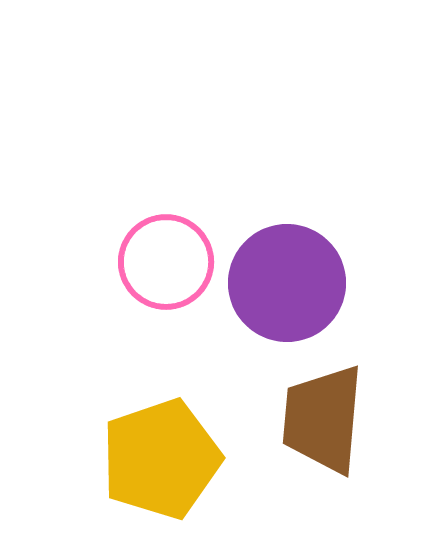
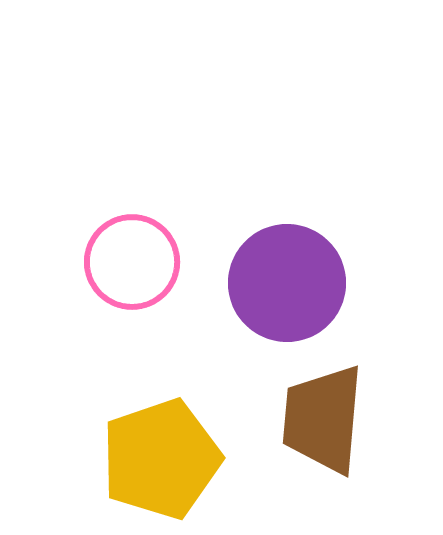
pink circle: moved 34 px left
